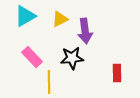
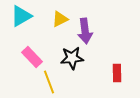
cyan triangle: moved 4 px left
yellow line: rotated 20 degrees counterclockwise
